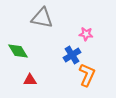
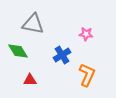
gray triangle: moved 9 px left, 6 px down
blue cross: moved 10 px left
